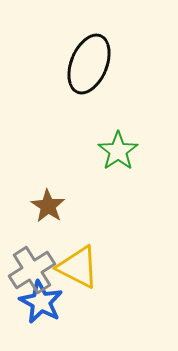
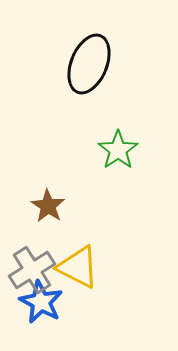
green star: moved 1 px up
